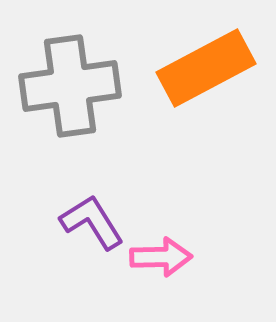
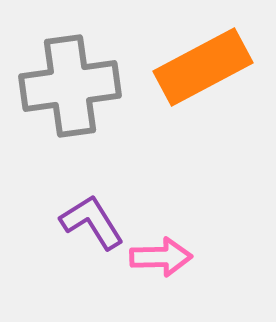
orange rectangle: moved 3 px left, 1 px up
